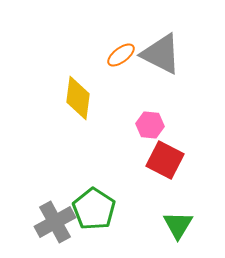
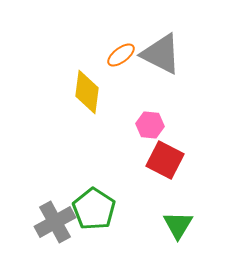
yellow diamond: moved 9 px right, 6 px up
